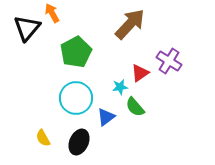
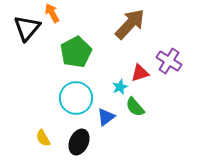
red triangle: rotated 18 degrees clockwise
cyan star: rotated 14 degrees counterclockwise
